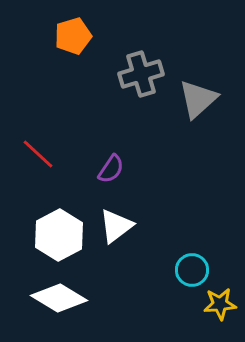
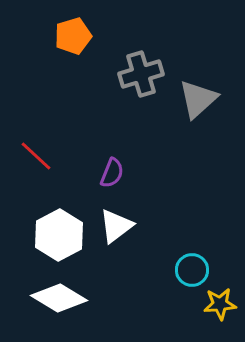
red line: moved 2 px left, 2 px down
purple semicircle: moved 1 px right, 4 px down; rotated 12 degrees counterclockwise
